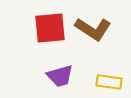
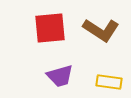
brown L-shape: moved 8 px right, 1 px down
